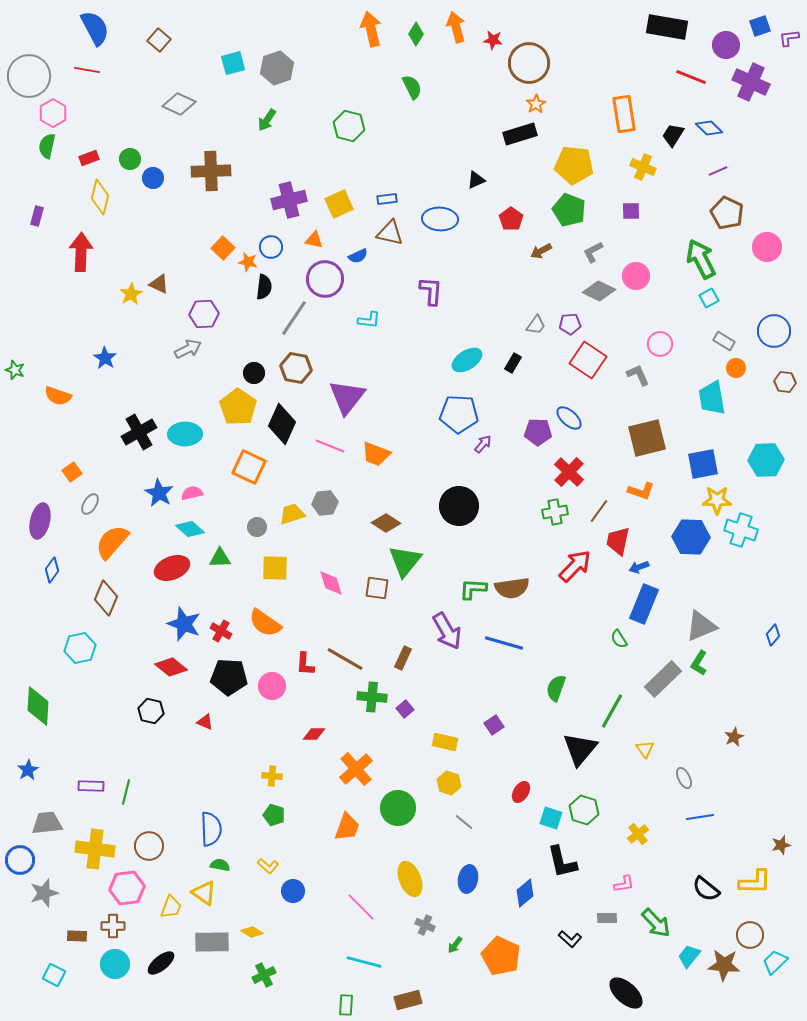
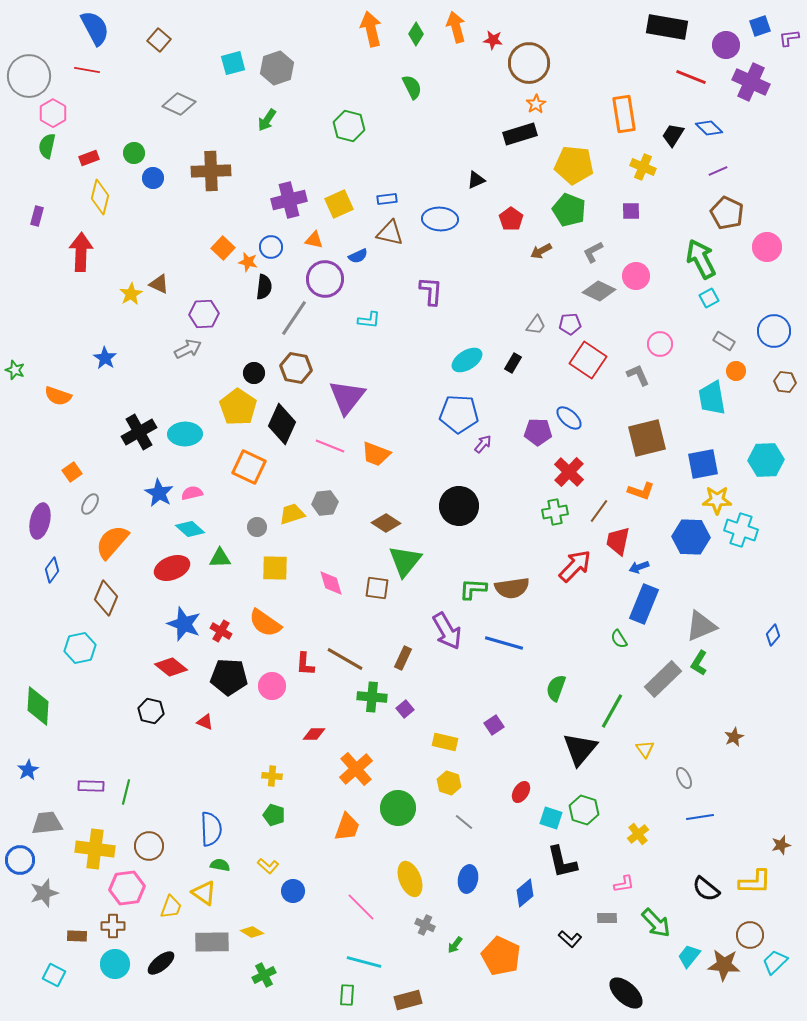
green circle at (130, 159): moved 4 px right, 6 px up
orange circle at (736, 368): moved 3 px down
green rectangle at (346, 1005): moved 1 px right, 10 px up
